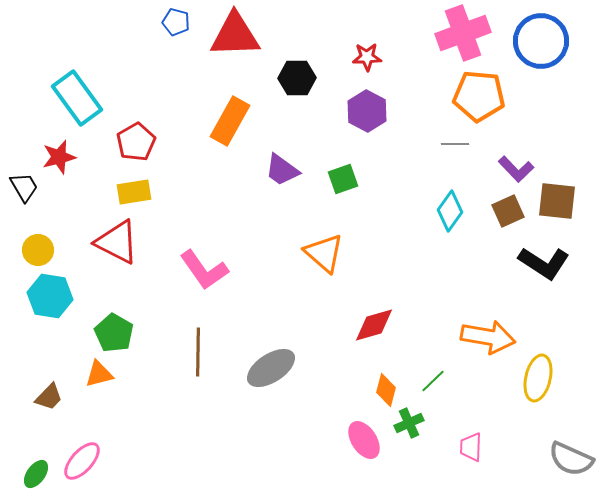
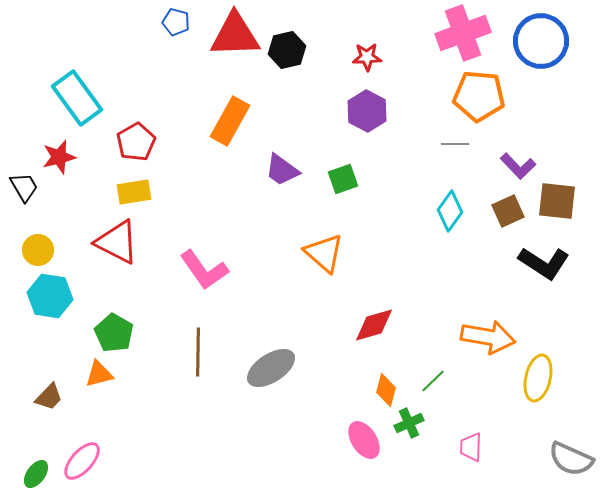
black hexagon at (297, 78): moved 10 px left, 28 px up; rotated 12 degrees counterclockwise
purple L-shape at (516, 169): moved 2 px right, 3 px up
